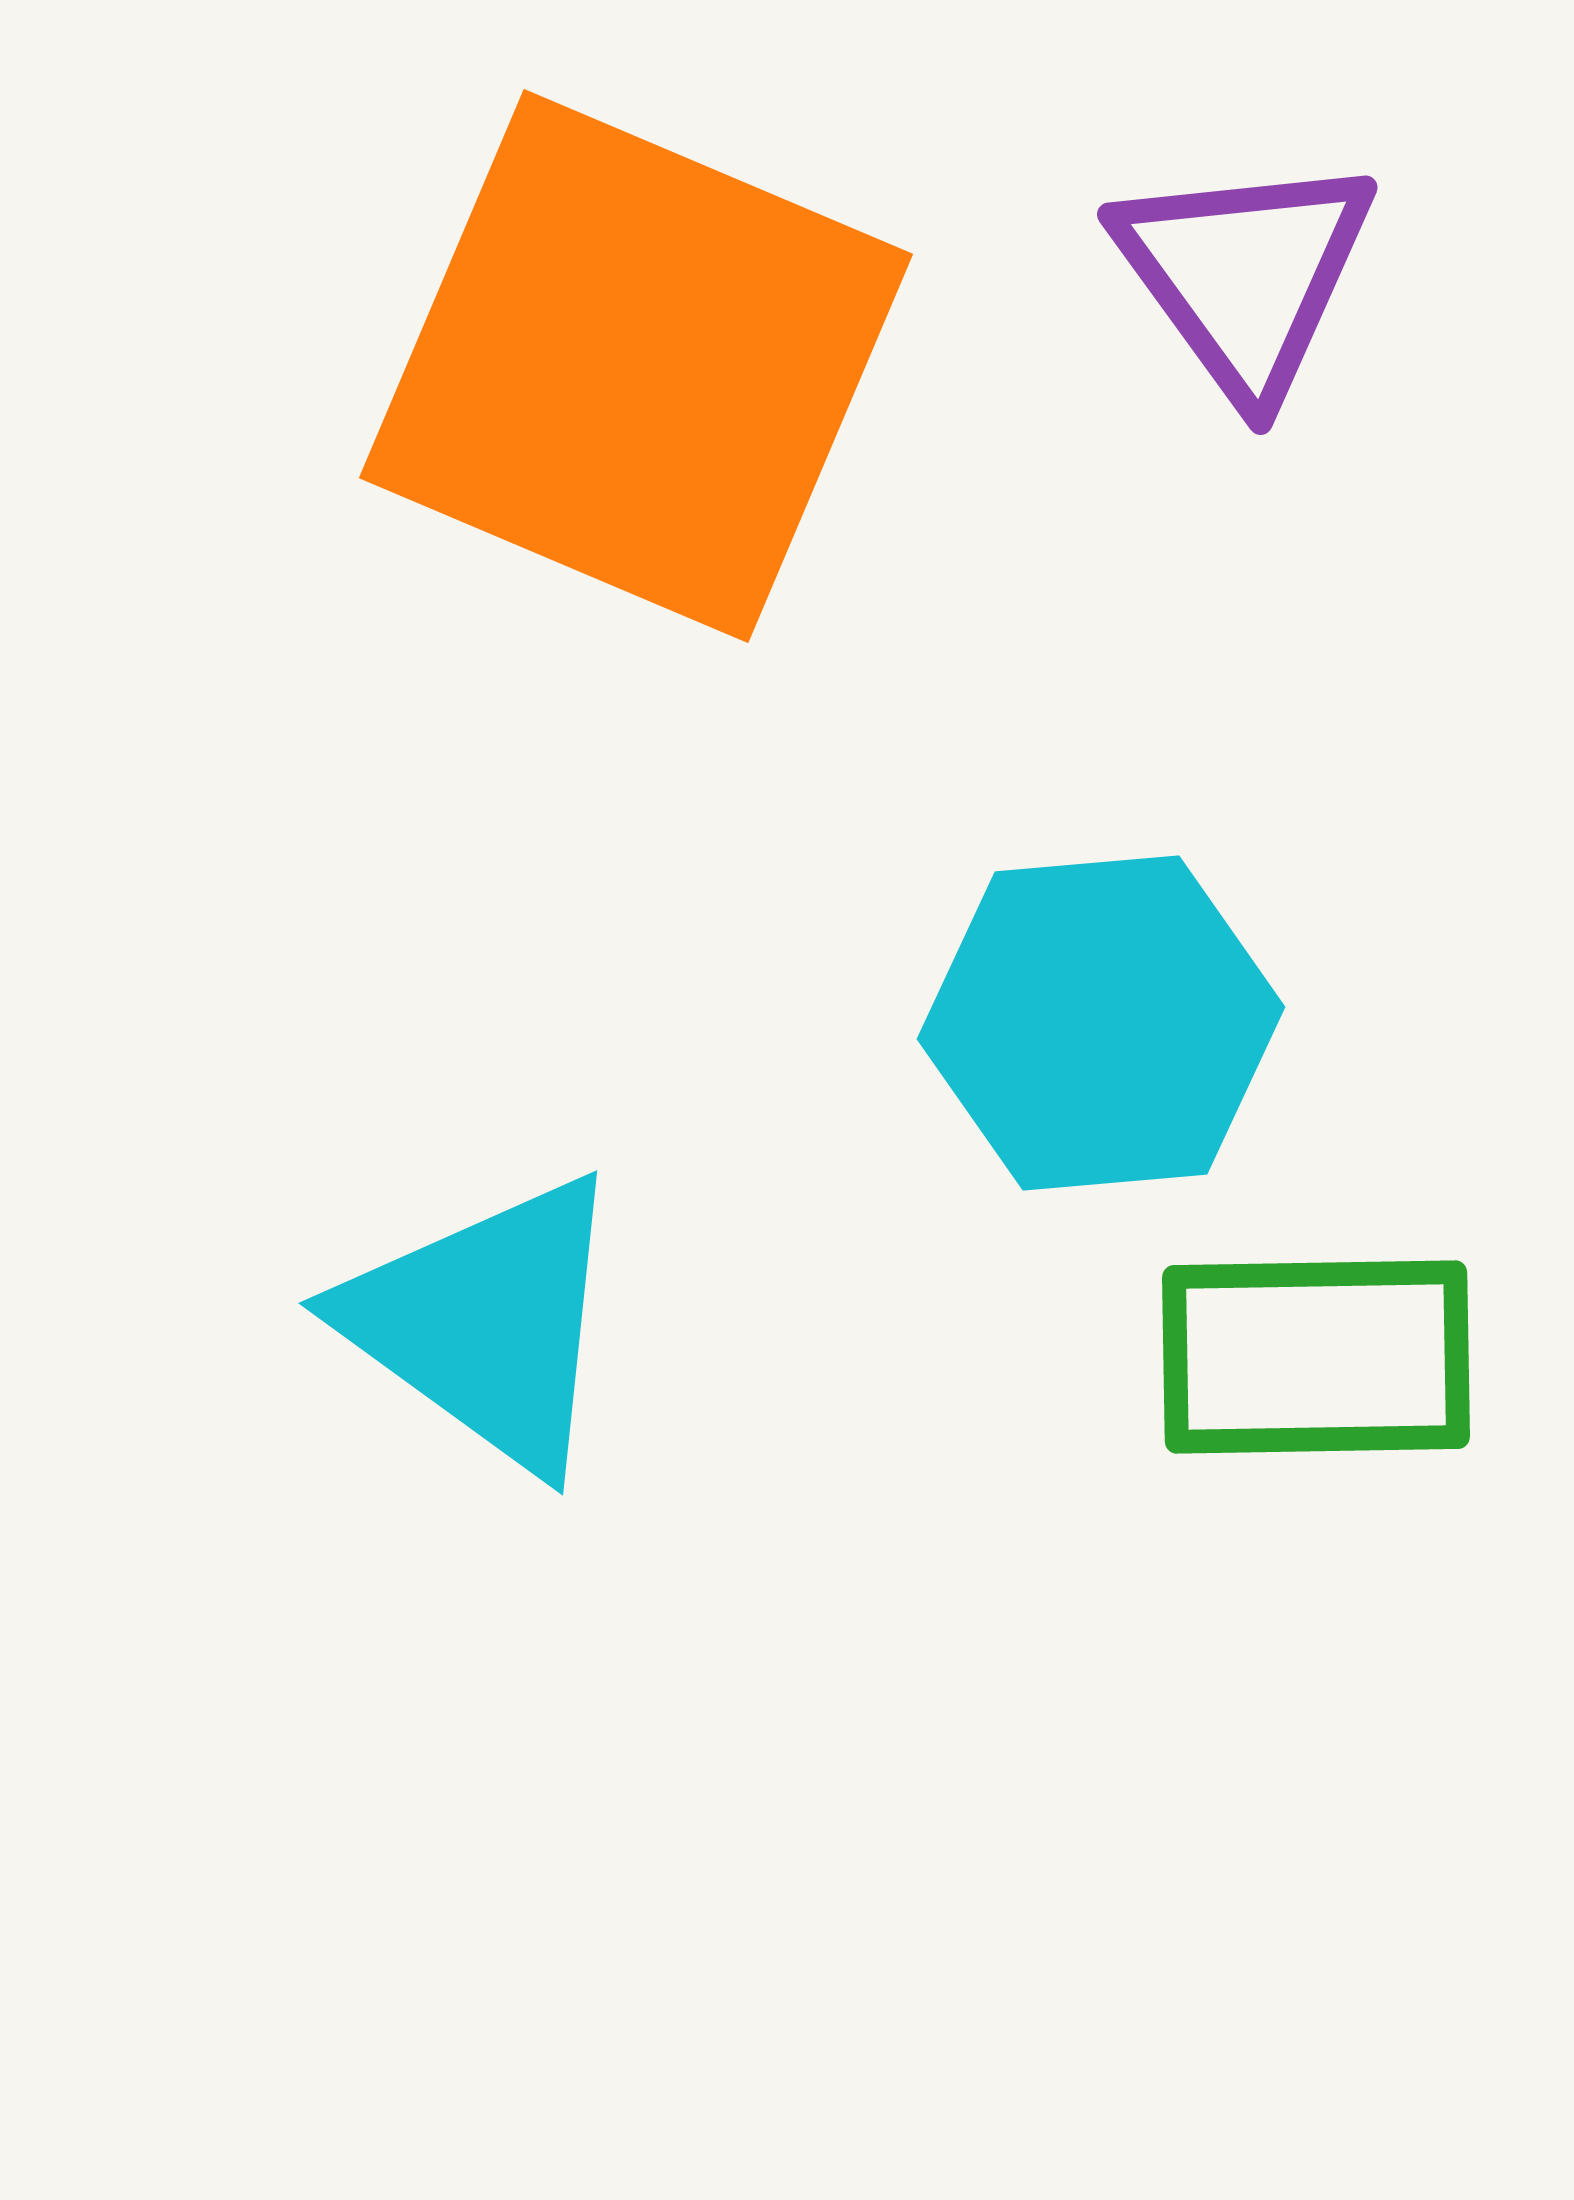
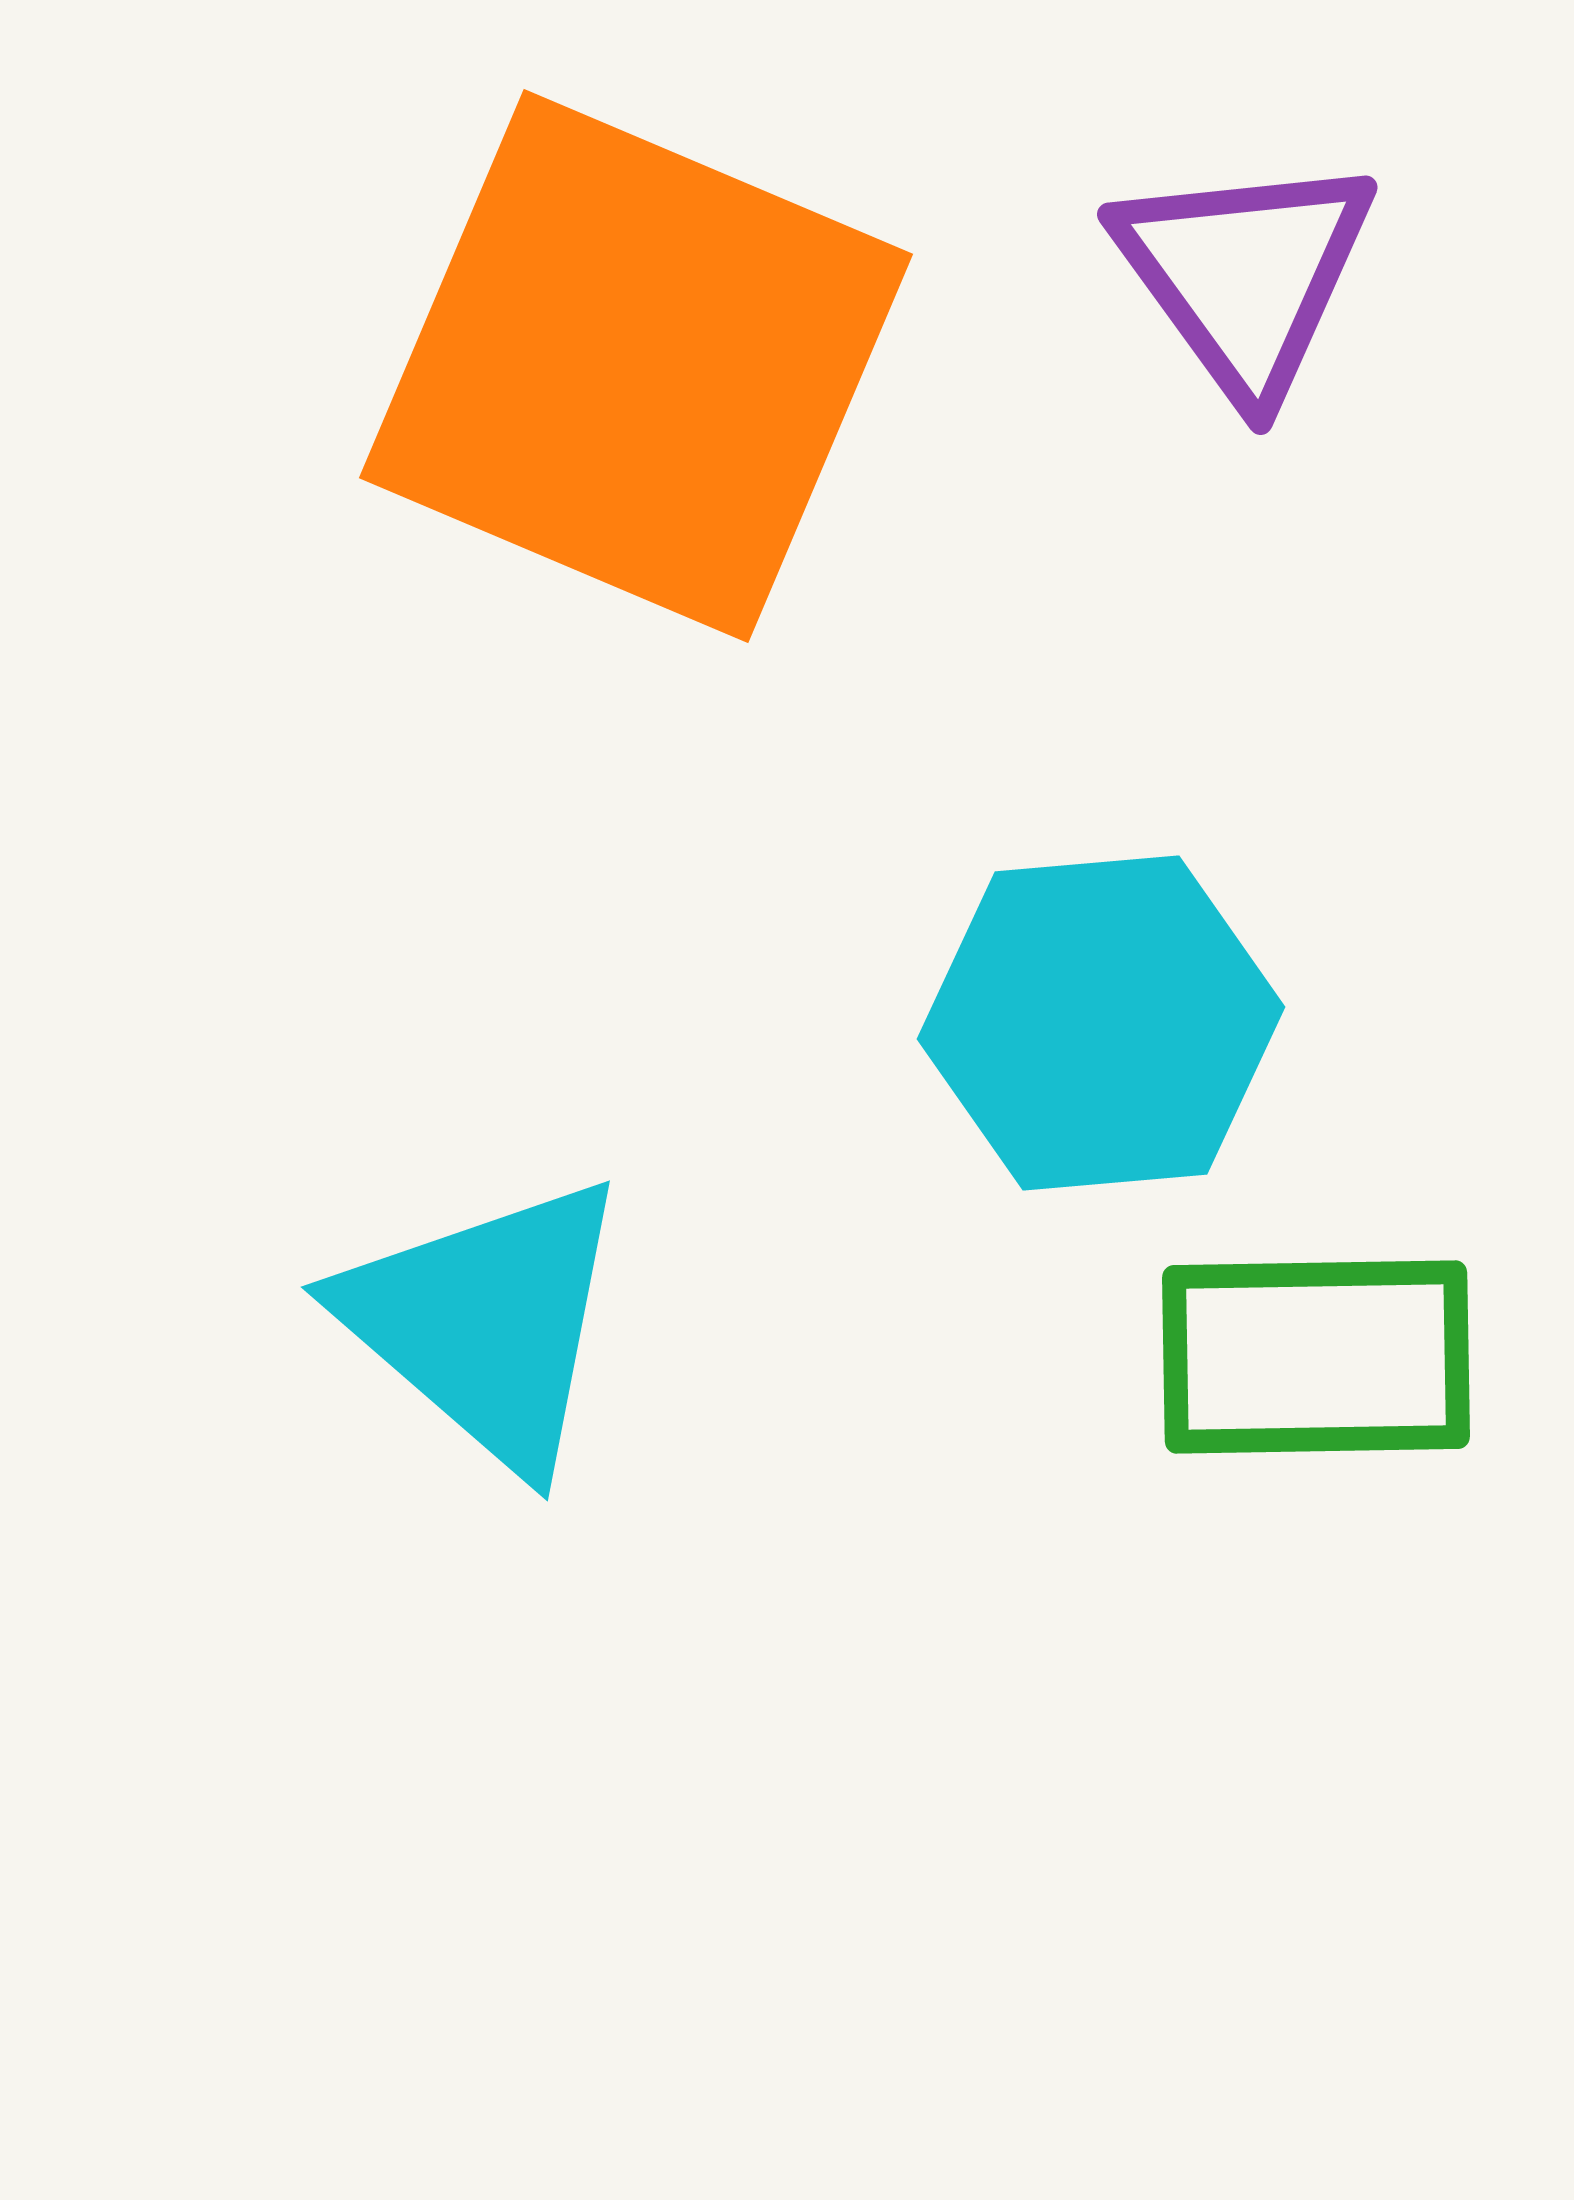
cyan triangle: rotated 5 degrees clockwise
